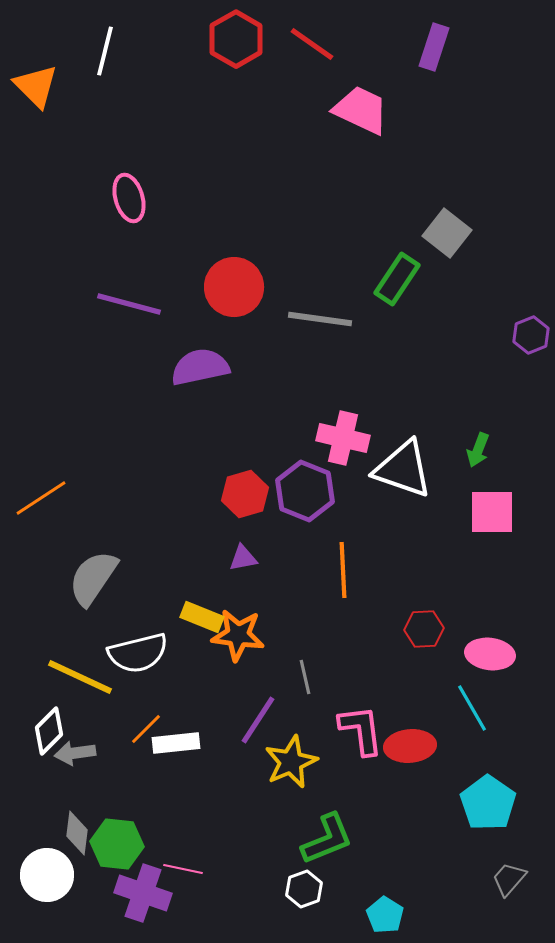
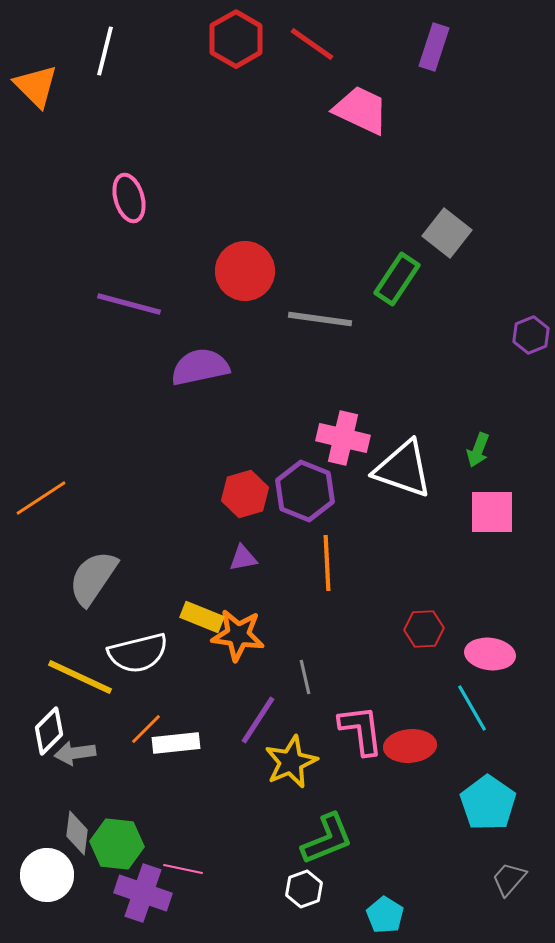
red circle at (234, 287): moved 11 px right, 16 px up
orange line at (343, 570): moved 16 px left, 7 px up
